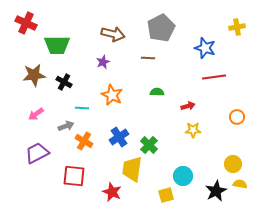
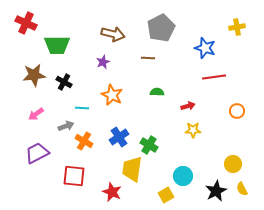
orange circle: moved 6 px up
green cross: rotated 12 degrees counterclockwise
yellow semicircle: moved 2 px right, 5 px down; rotated 128 degrees counterclockwise
yellow square: rotated 14 degrees counterclockwise
